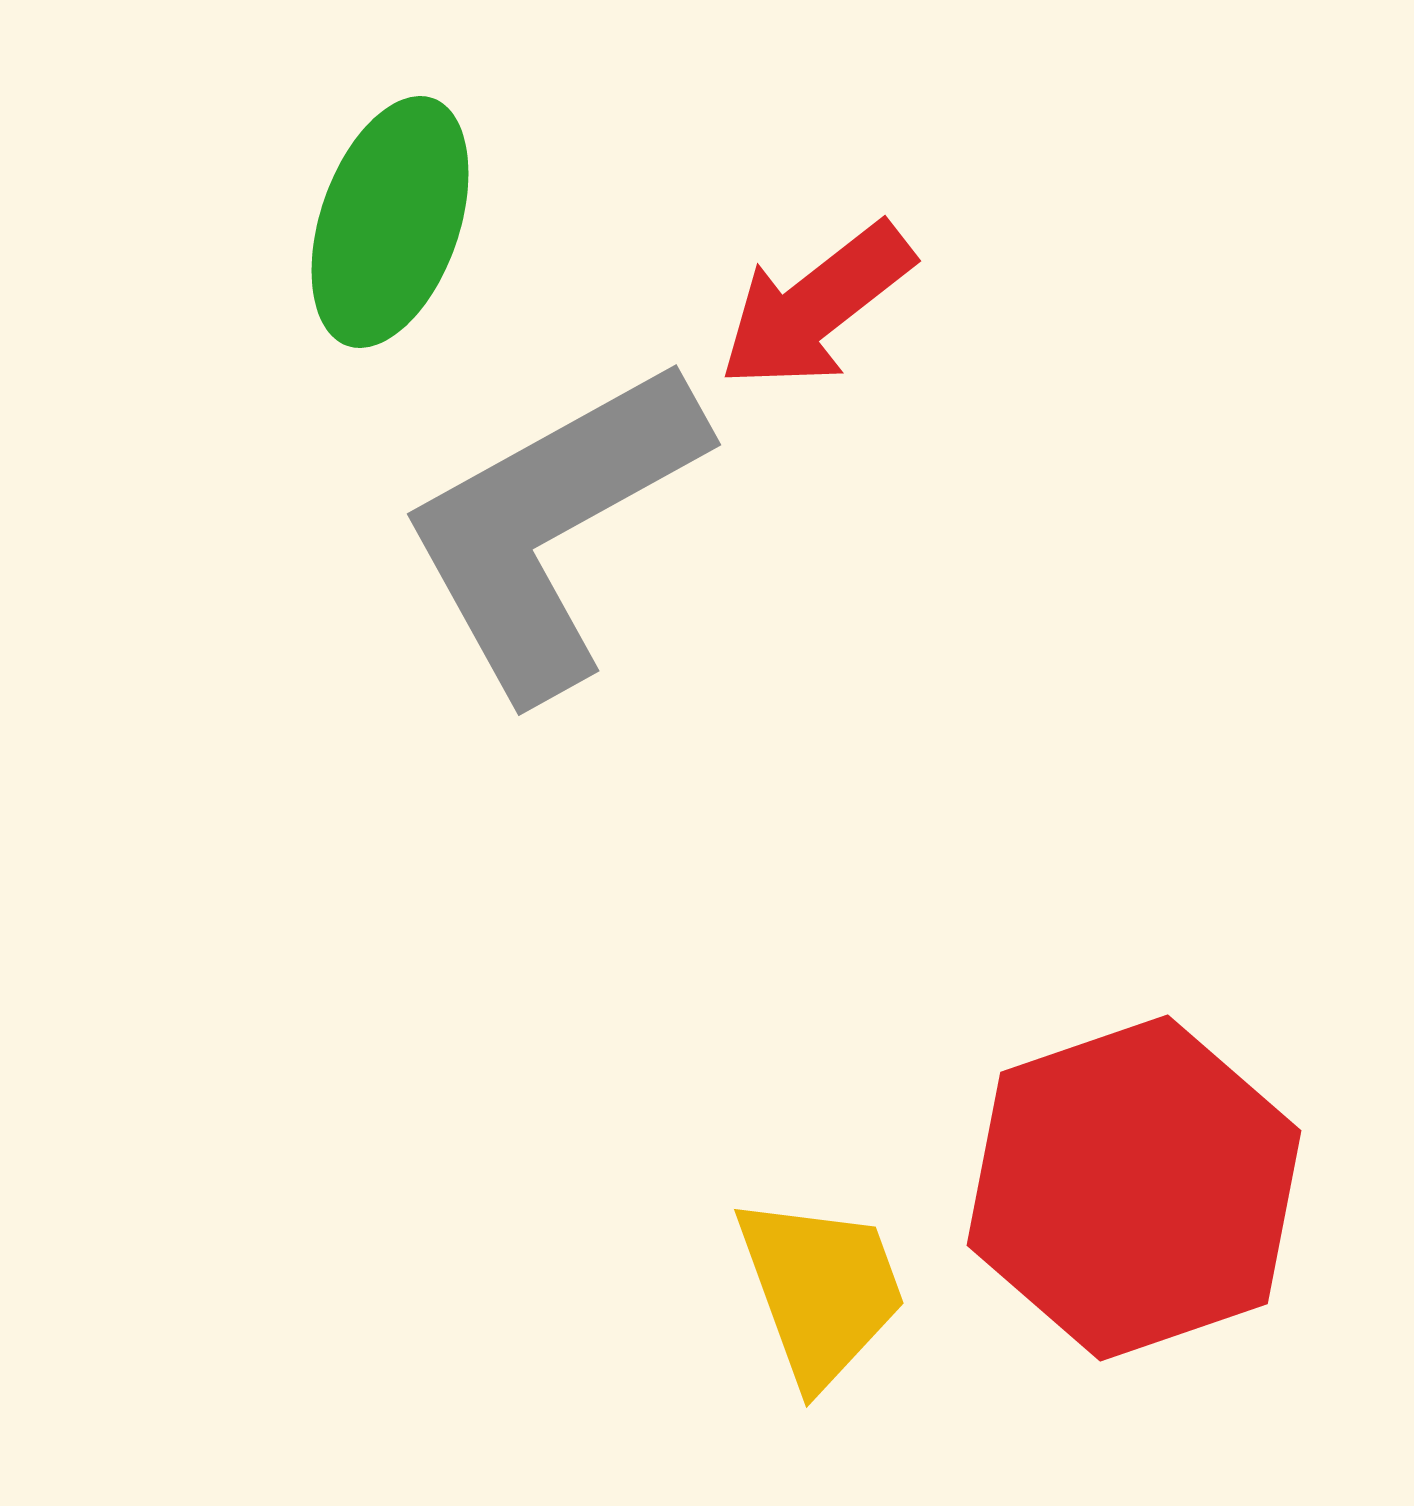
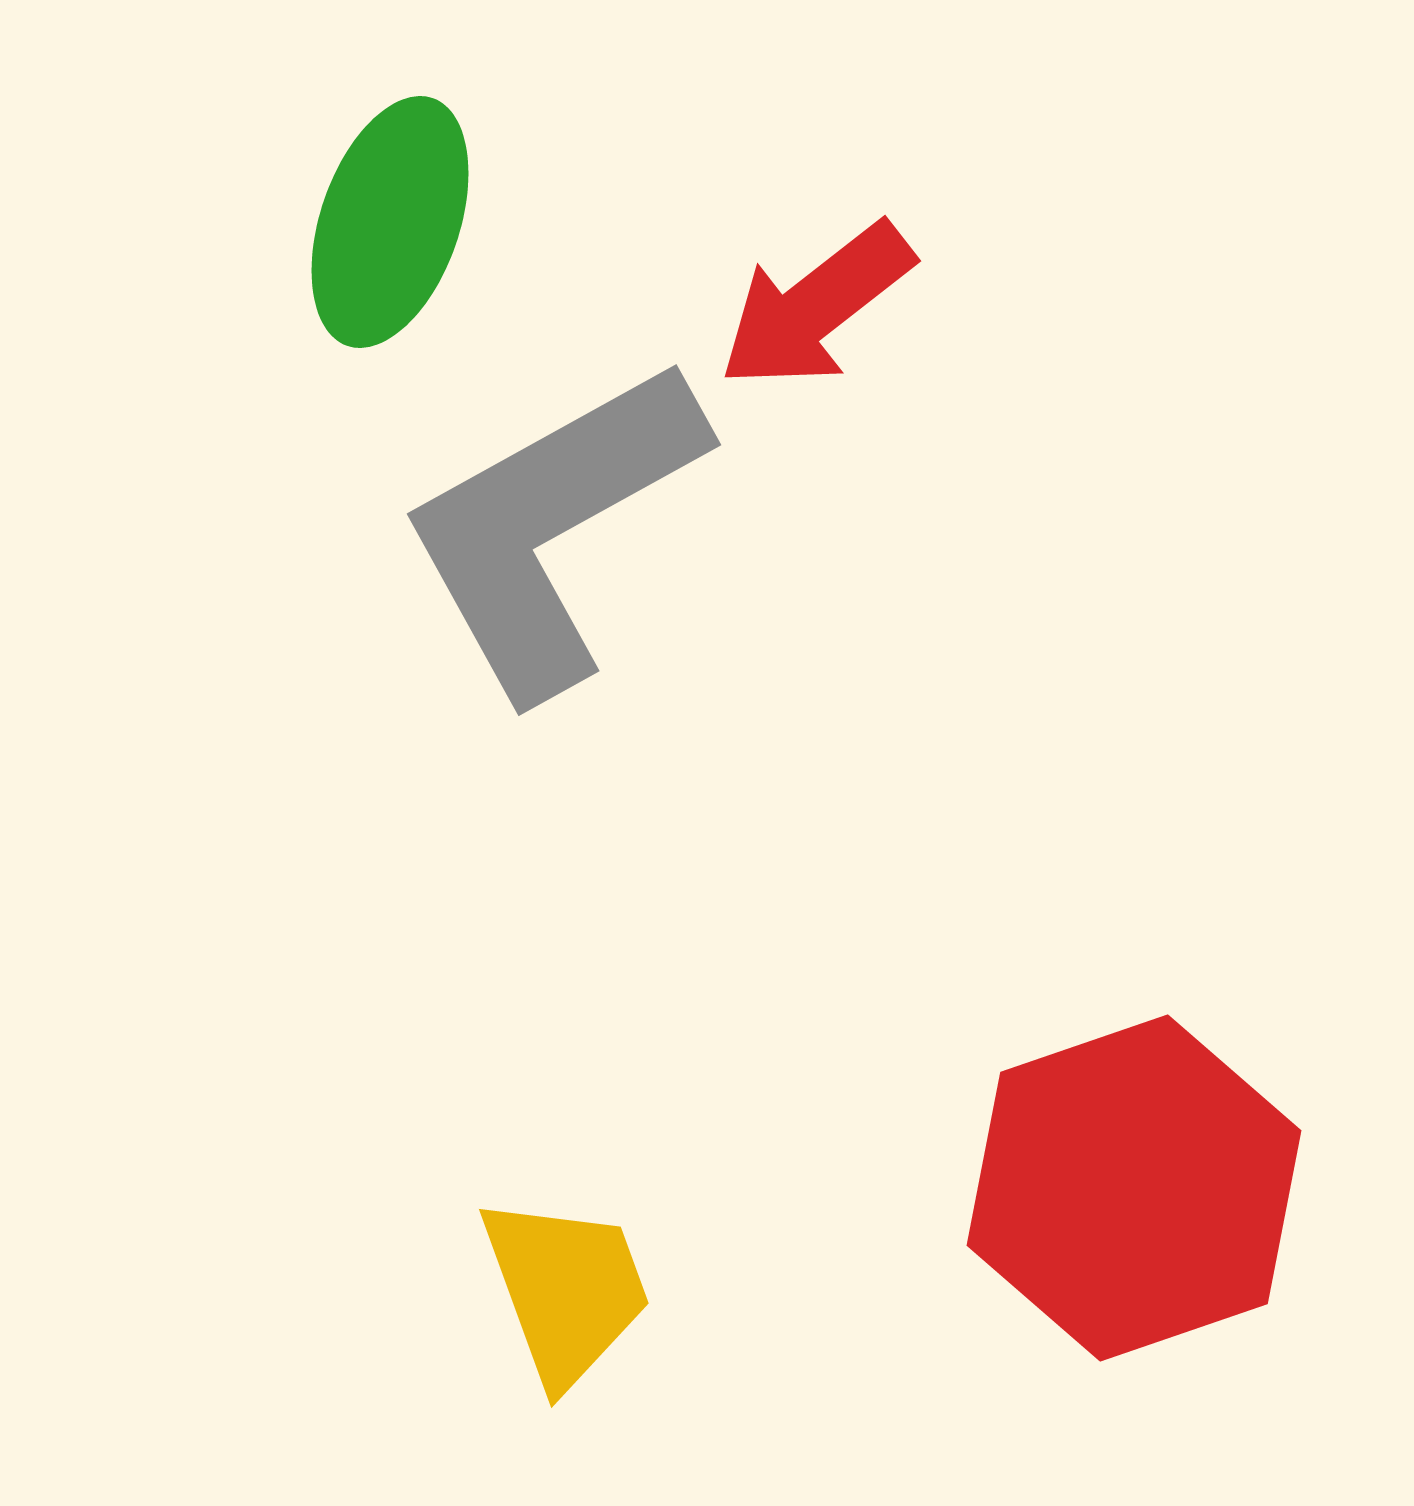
yellow trapezoid: moved 255 px left
